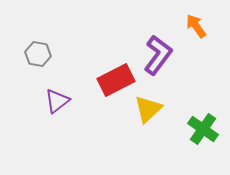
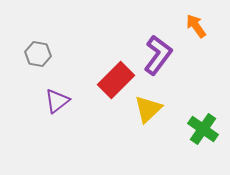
red rectangle: rotated 18 degrees counterclockwise
